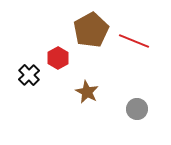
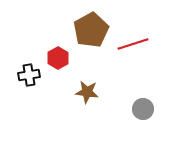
red line: moved 1 px left, 3 px down; rotated 40 degrees counterclockwise
black cross: rotated 35 degrees clockwise
brown star: rotated 20 degrees counterclockwise
gray circle: moved 6 px right
